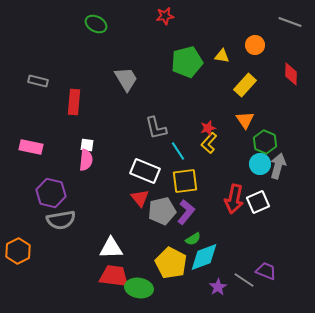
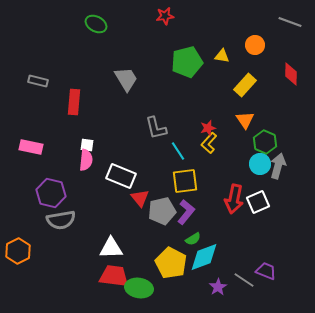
white rectangle at (145, 171): moved 24 px left, 5 px down
